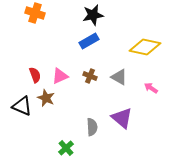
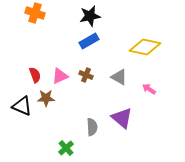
black star: moved 3 px left, 1 px down
brown cross: moved 4 px left, 1 px up
pink arrow: moved 2 px left, 1 px down
brown star: rotated 24 degrees counterclockwise
